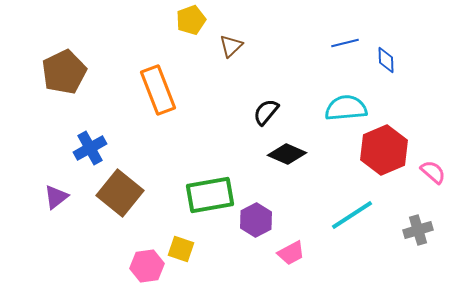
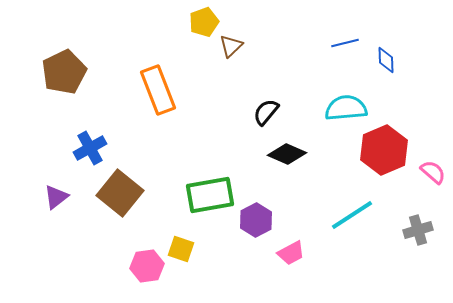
yellow pentagon: moved 13 px right, 2 px down
